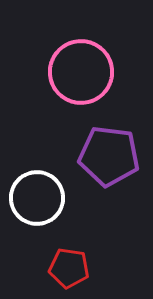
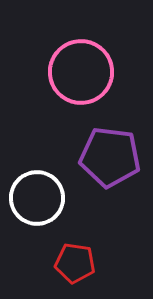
purple pentagon: moved 1 px right, 1 px down
red pentagon: moved 6 px right, 5 px up
